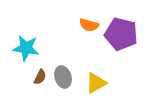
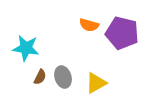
purple pentagon: moved 1 px right, 1 px up
